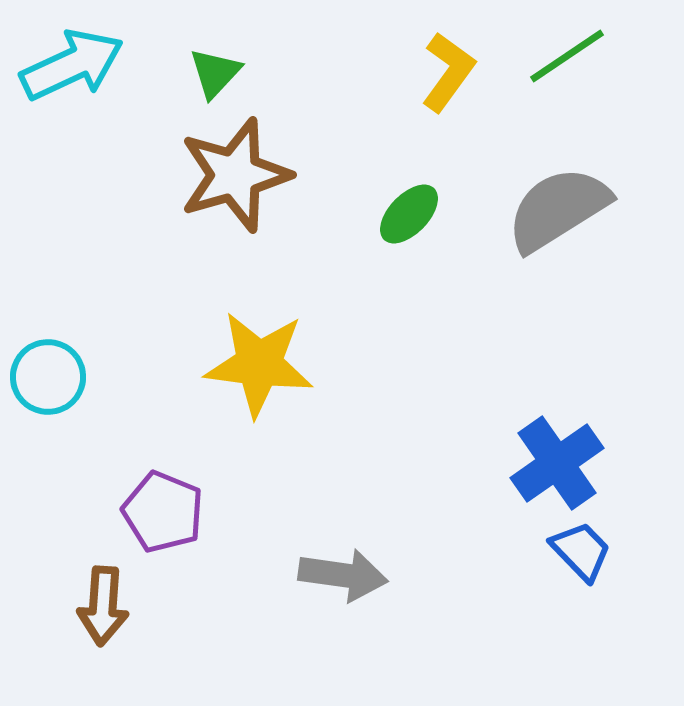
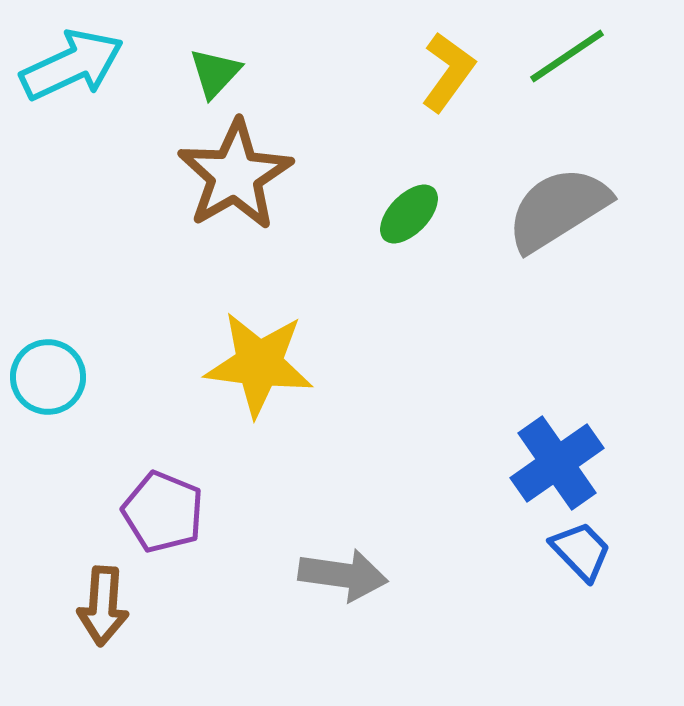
brown star: rotated 14 degrees counterclockwise
